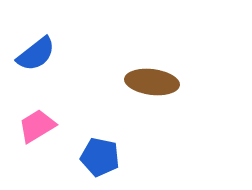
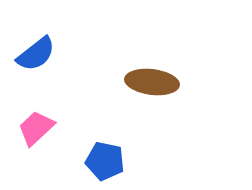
pink trapezoid: moved 1 px left, 2 px down; rotated 12 degrees counterclockwise
blue pentagon: moved 5 px right, 4 px down
